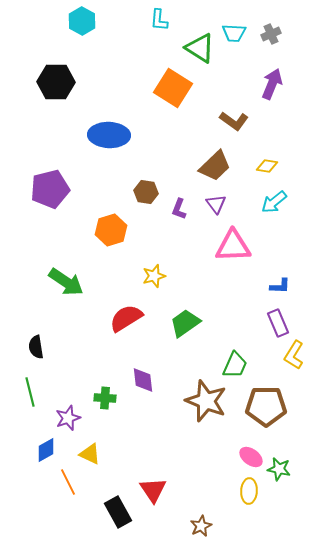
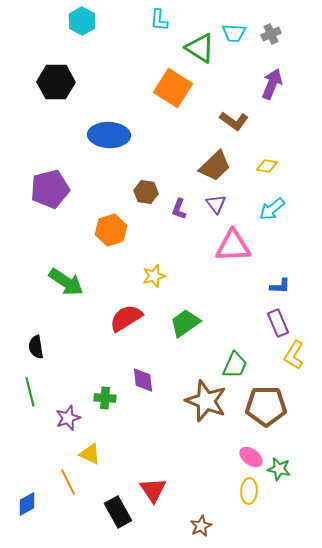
cyan arrow at (274, 202): moved 2 px left, 7 px down
blue diamond at (46, 450): moved 19 px left, 54 px down
